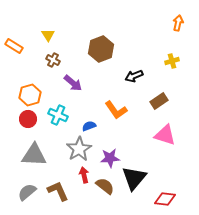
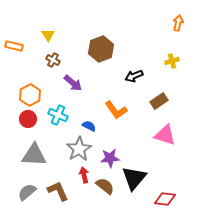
orange rectangle: rotated 18 degrees counterclockwise
orange hexagon: rotated 10 degrees counterclockwise
blue semicircle: rotated 48 degrees clockwise
